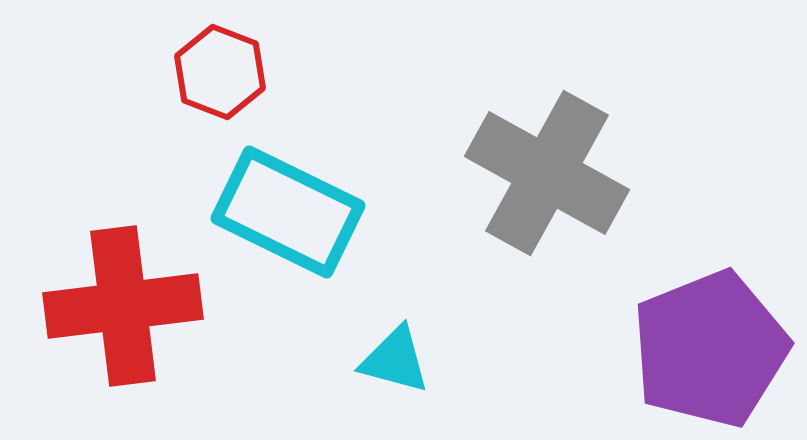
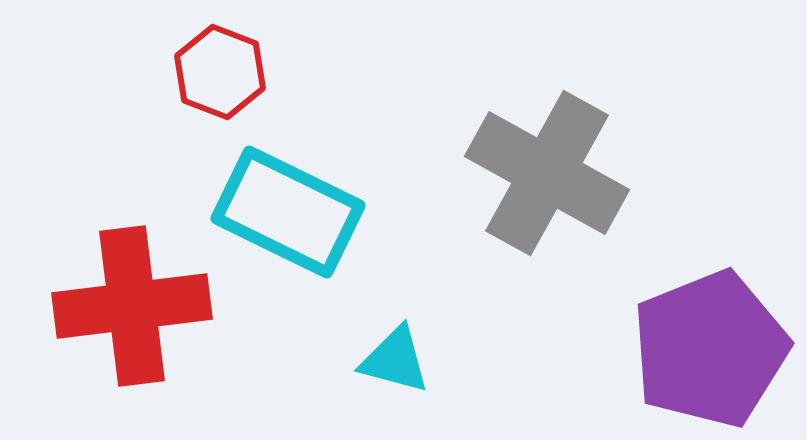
red cross: moved 9 px right
